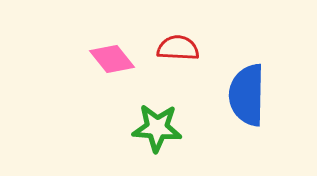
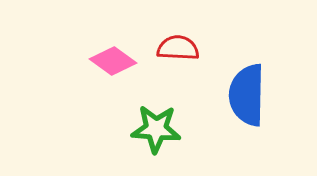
pink diamond: moved 1 px right, 2 px down; rotated 15 degrees counterclockwise
green star: moved 1 px left, 1 px down
